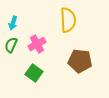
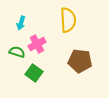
cyan arrow: moved 8 px right
green semicircle: moved 6 px right, 7 px down; rotated 84 degrees clockwise
